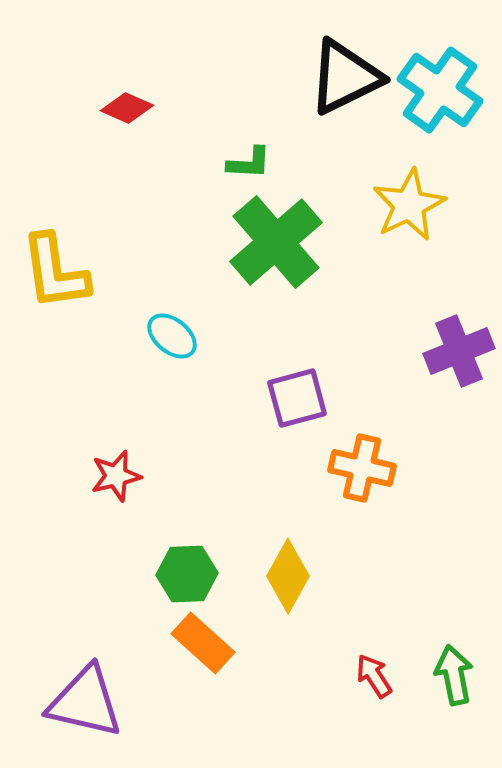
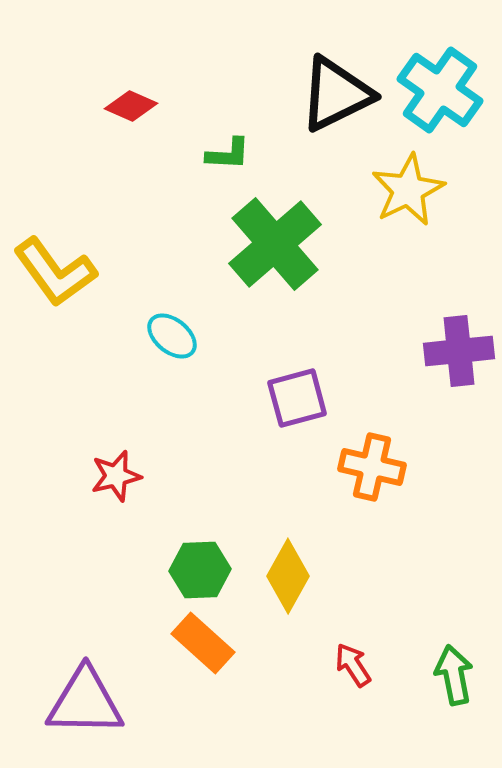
black triangle: moved 9 px left, 17 px down
red diamond: moved 4 px right, 2 px up
green L-shape: moved 21 px left, 9 px up
yellow star: moved 1 px left, 15 px up
green cross: moved 1 px left, 2 px down
yellow L-shape: rotated 28 degrees counterclockwise
purple cross: rotated 16 degrees clockwise
orange cross: moved 10 px right, 1 px up
green hexagon: moved 13 px right, 4 px up
red arrow: moved 21 px left, 11 px up
purple triangle: rotated 12 degrees counterclockwise
